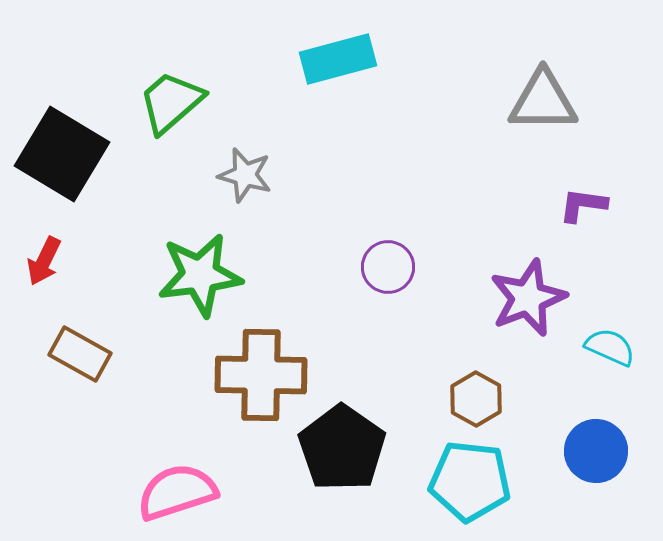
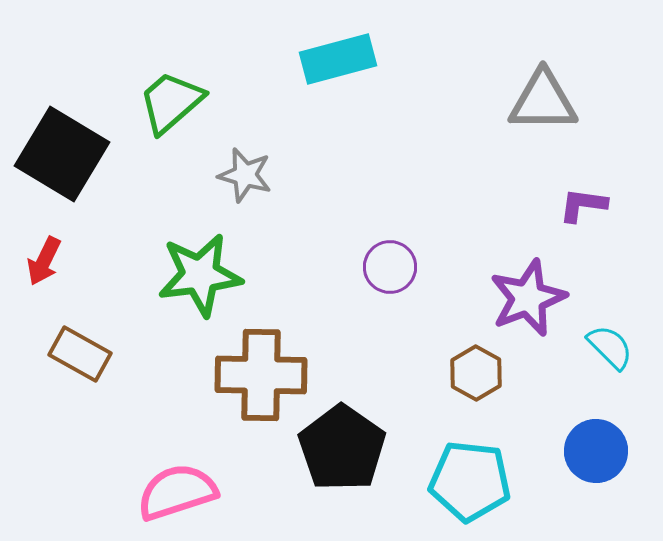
purple circle: moved 2 px right
cyan semicircle: rotated 21 degrees clockwise
brown hexagon: moved 26 px up
